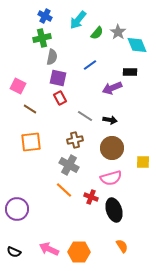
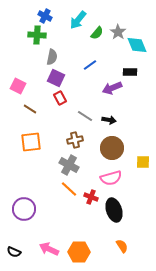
green cross: moved 5 px left, 3 px up; rotated 18 degrees clockwise
purple square: moved 2 px left; rotated 12 degrees clockwise
black arrow: moved 1 px left
orange line: moved 5 px right, 1 px up
purple circle: moved 7 px right
